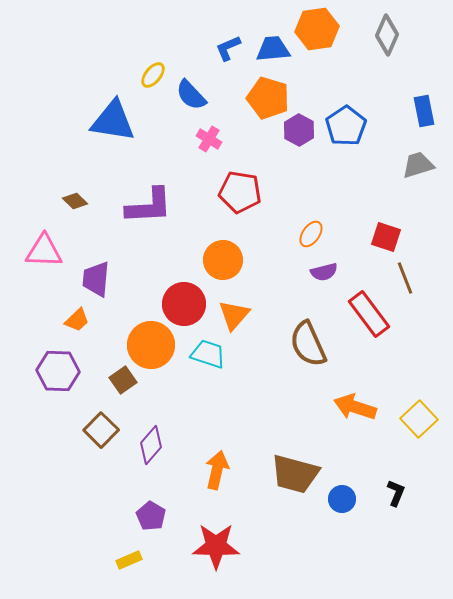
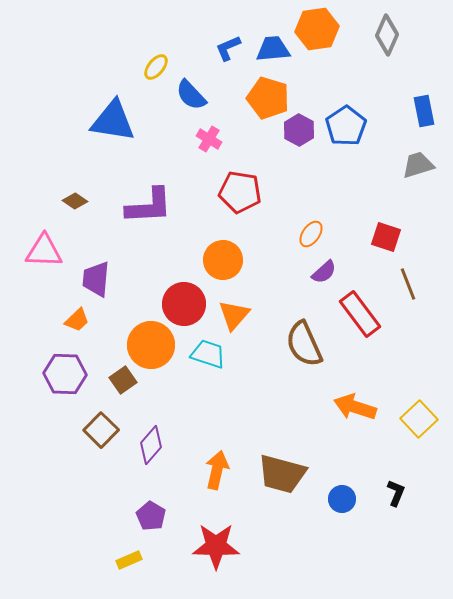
yellow ellipse at (153, 75): moved 3 px right, 8 px up
brown diamond at (75, 201): rotated 10 degrees counterclockwise
purple semicircle at (324, 272): rotated 28 degrees counterclockwise
brown line at (405, 278): moved 3 px right, 6 px down
red rectangle at (369, 314): moved 9 px left
brown semicircle at (308, 344): moved 4 px left
purple hexagon at (58, 371): moved 7 px right, 3 px down
brown trapezoid at (295, 474): moved 13 px left
